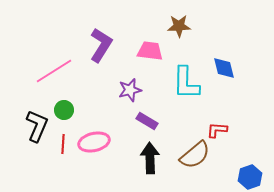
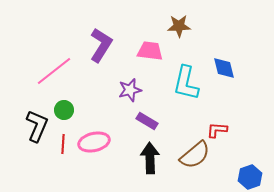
pink line: rotated 6 degrees counterclockwise
cyan L-shape: rotated 12 degrees clockwise
